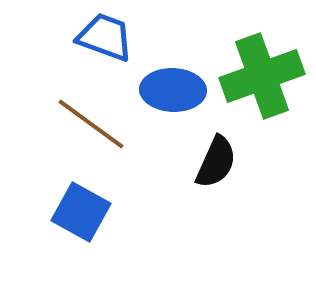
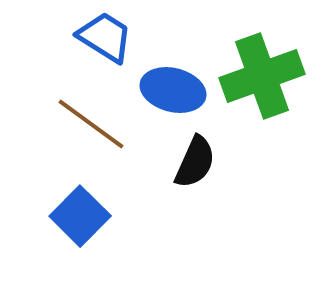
blue trapezoid: rotated 12 degrees clockwise
blue ellipse: rotated 12 degrees clockwise
black semicircle: moved 21 px left
blue square: moved 1 px left, 4 px down; rotated 16 degrees clockwise
